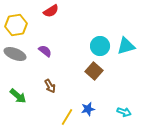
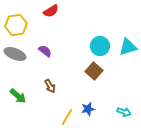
cyan triangle: moved 2 px right, 1 px down
